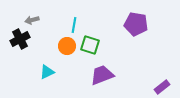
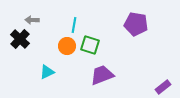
gray arrow: rotated 16 degrees clockwise
black cross: rotated 18 degrees counterclockwise
purple rectangle: moved 1 px right
